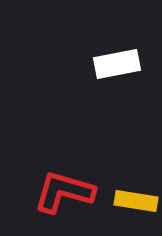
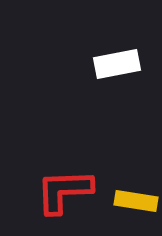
red L-shape: moved 1 px up; rotated 18 degrees counterclockwise
